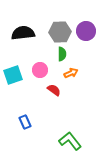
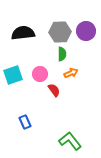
pink circle: moved 4 px down
red semicircle: rotated 16 degrees clockwise
